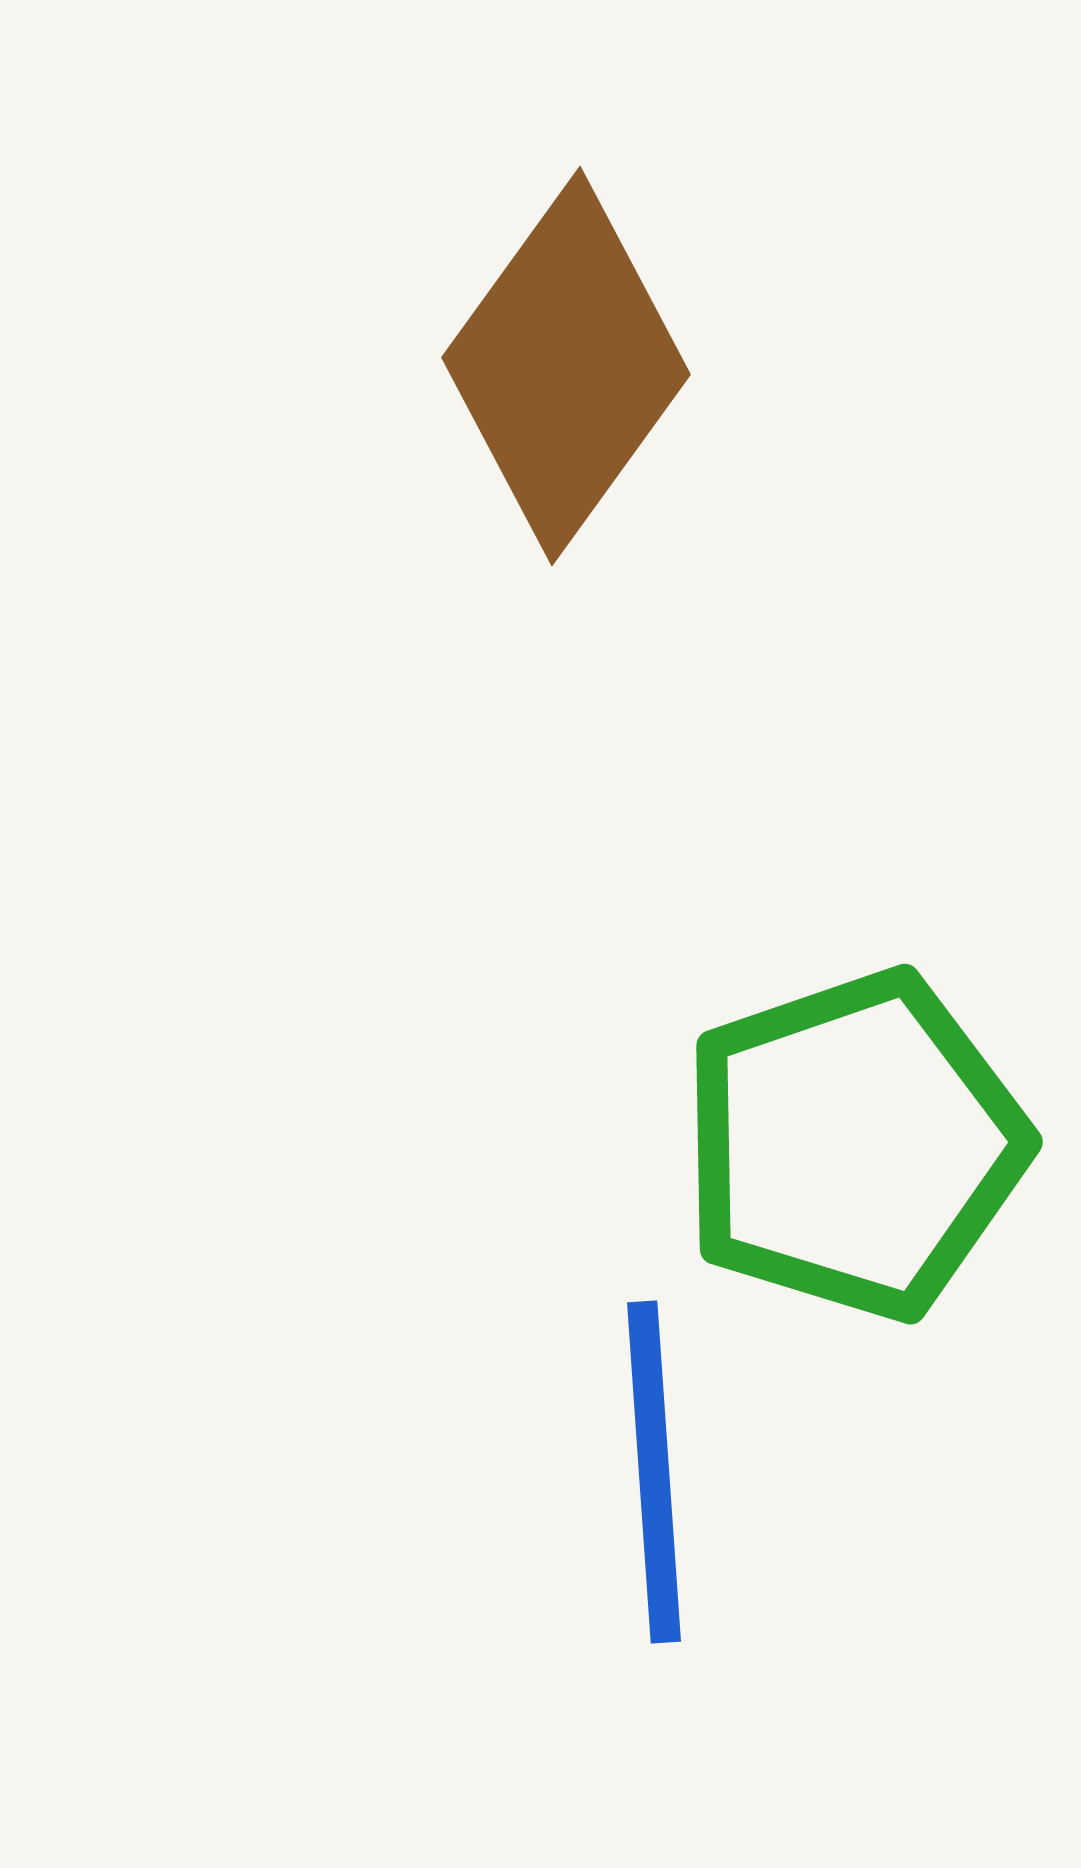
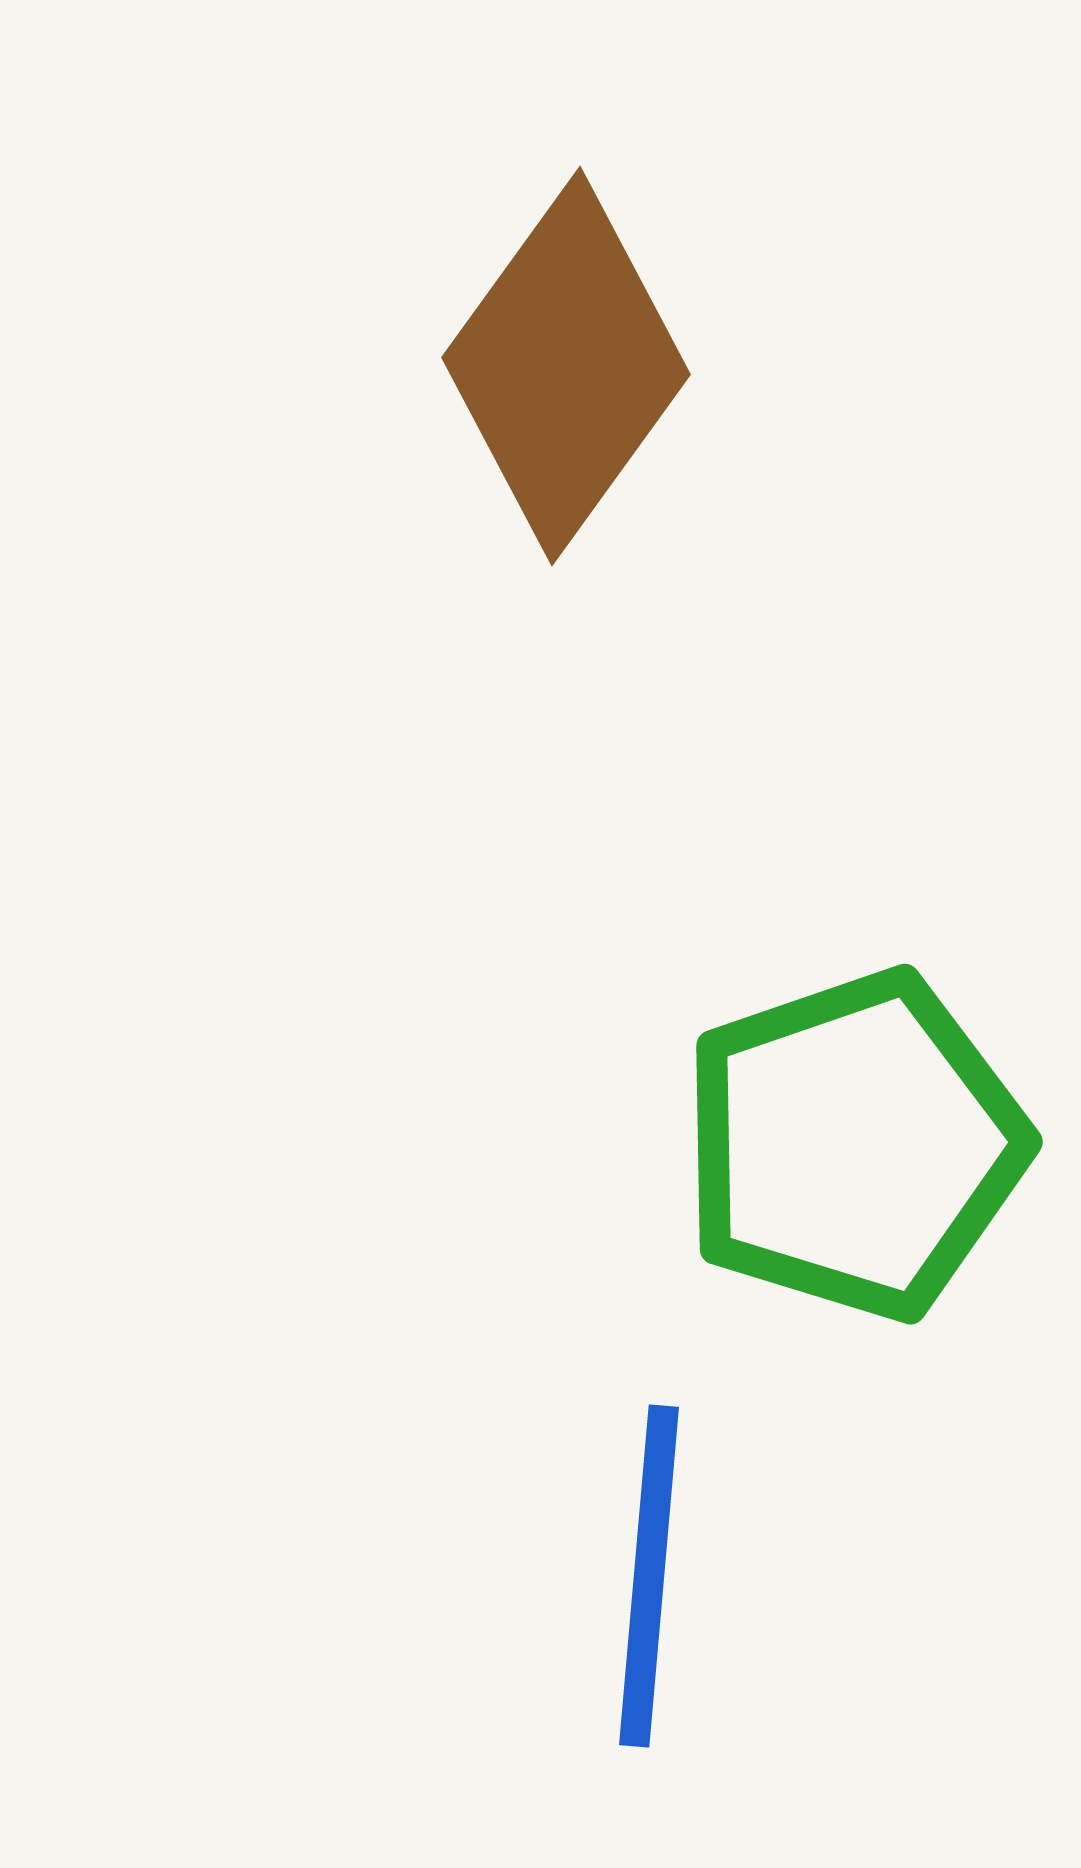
blue line: moved 5 px left, 104 px down; rotated 9 degrees clockwise
